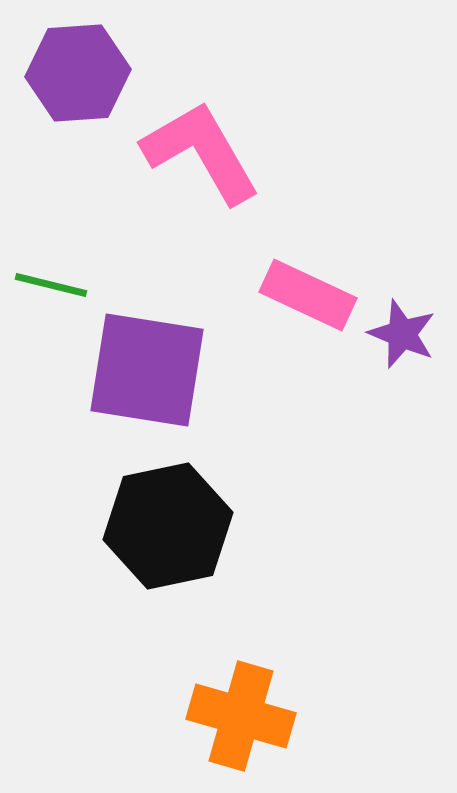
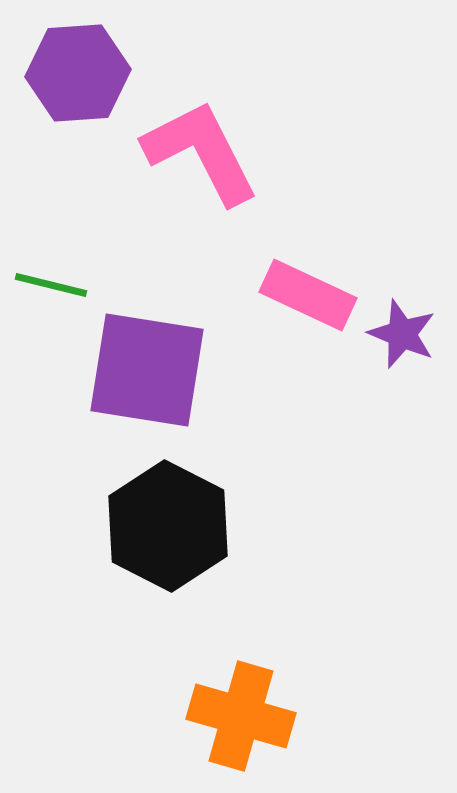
pink L-shape: rotated 3 degrees clockwise
black hexagon: rotated 21 degrees counterclockwise
